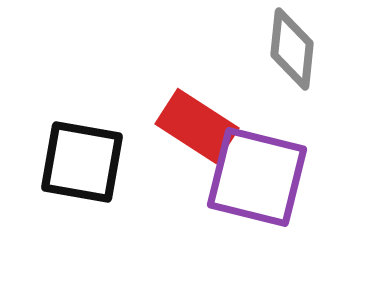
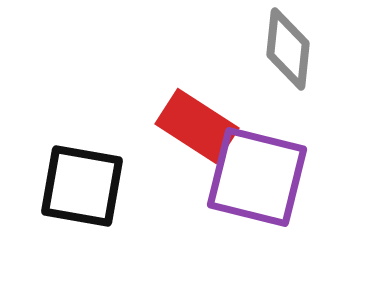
gray diamond: moved 4 px left
black square: moved 24 px down
